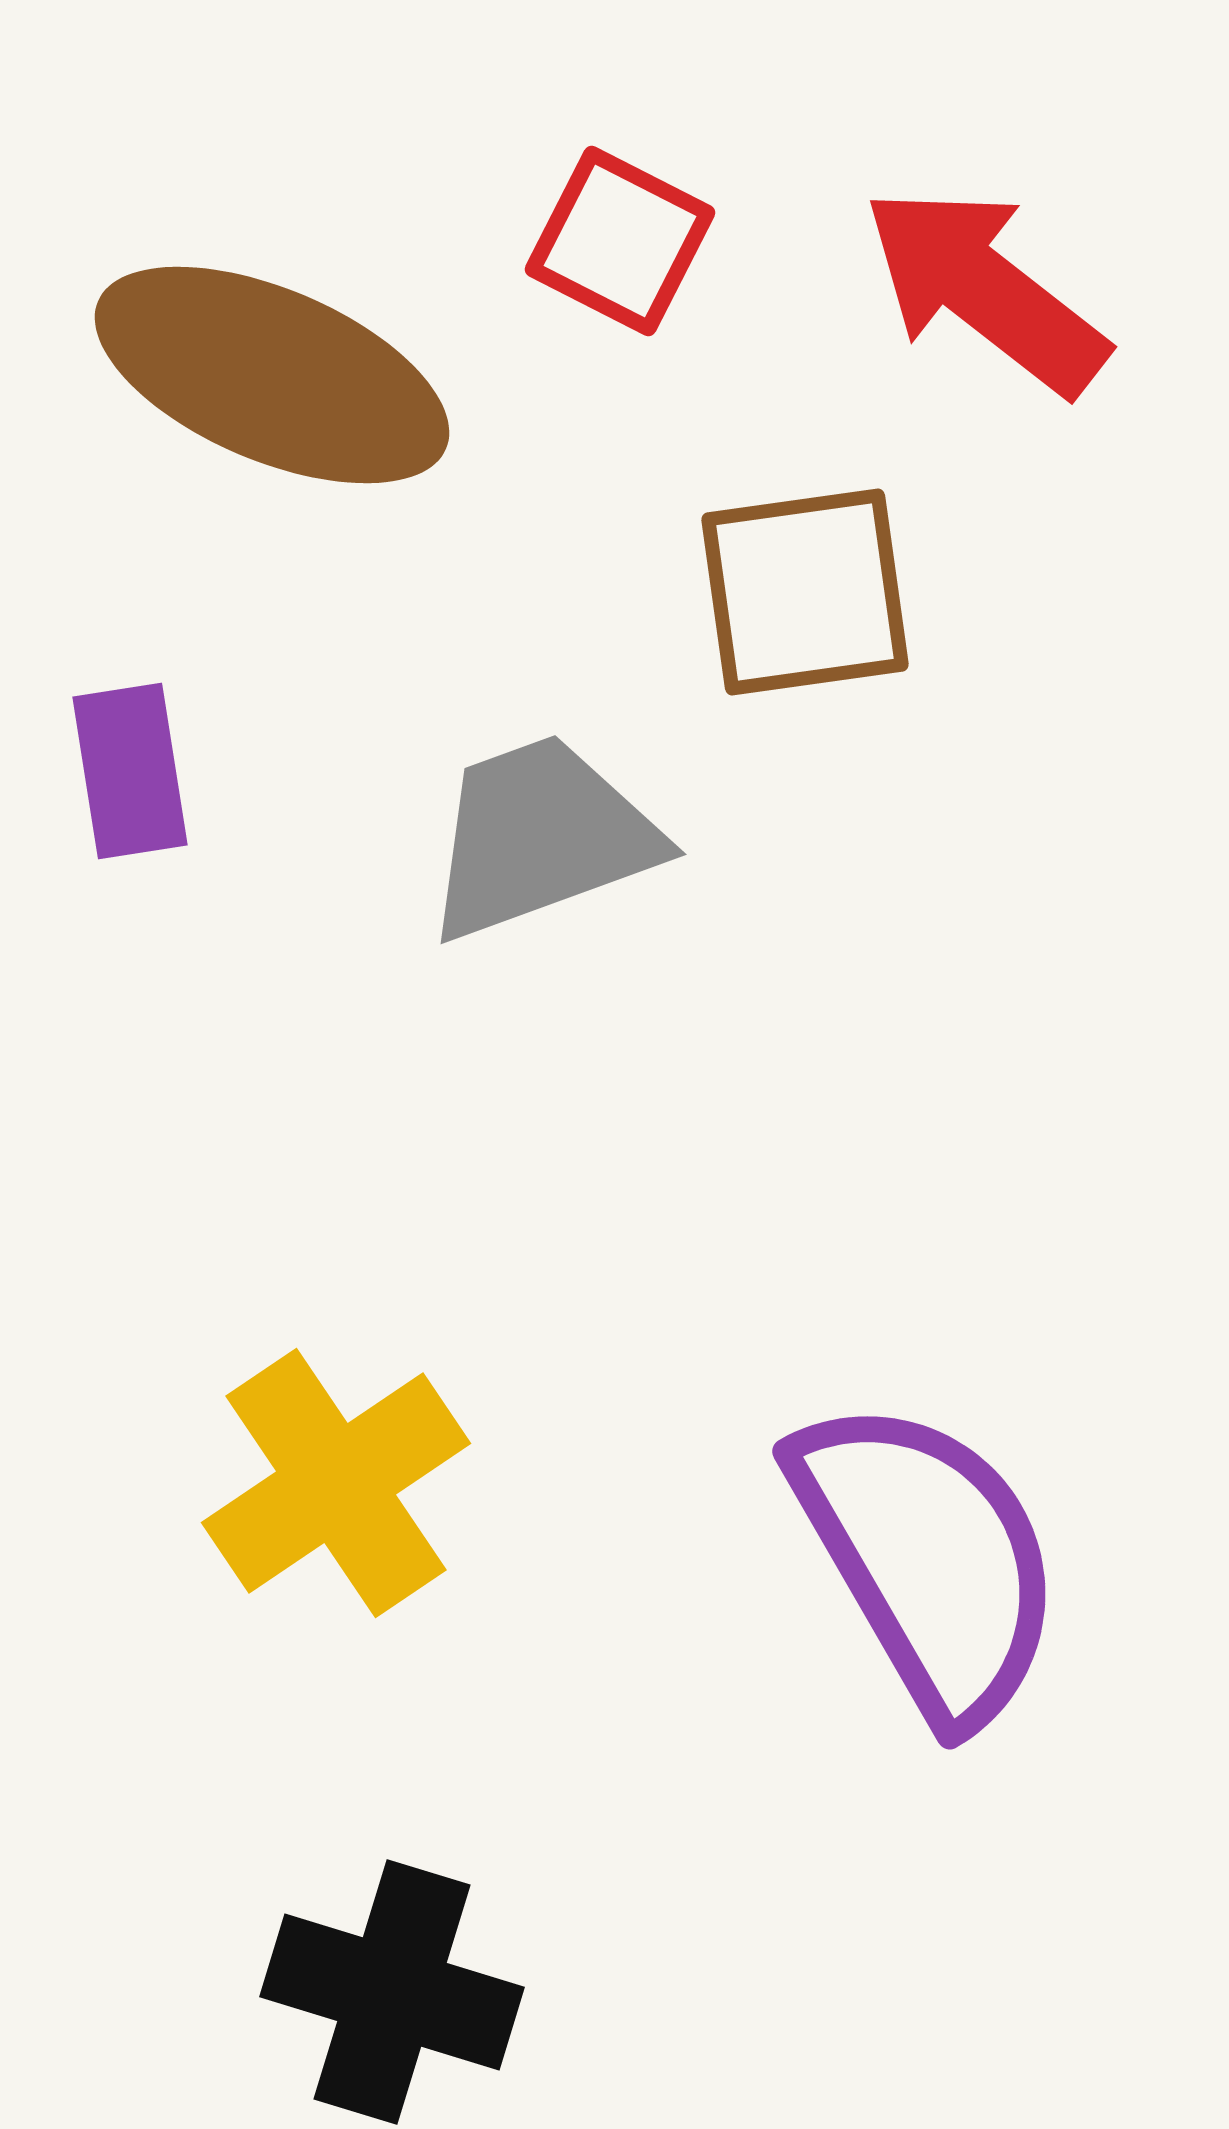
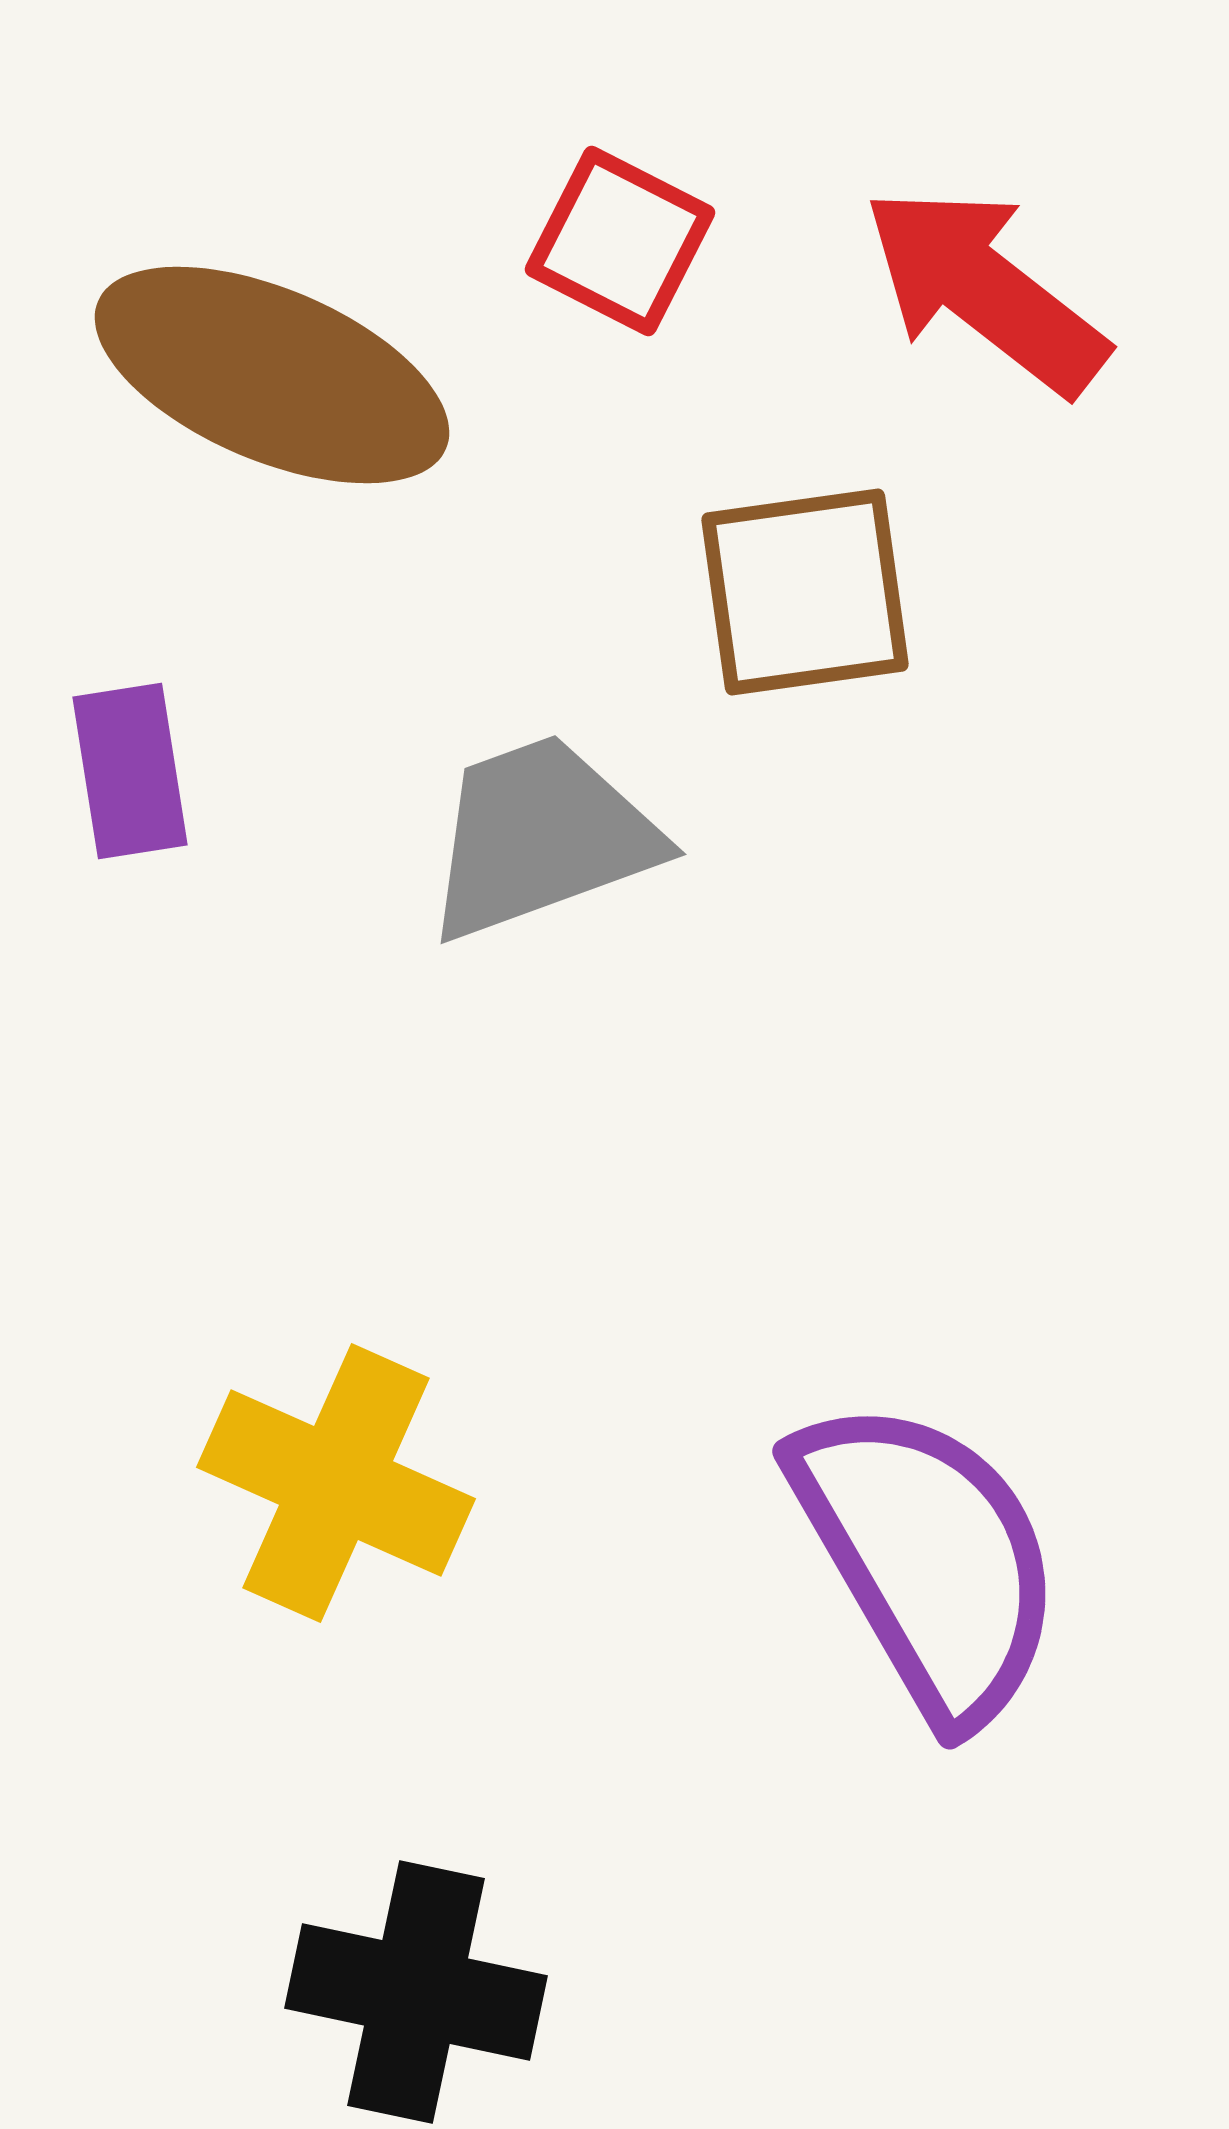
yellow cross: rotated 32 degrees counterclockwise
black cross: moved 24 px right; rotated 5 degrees counterclockwise
